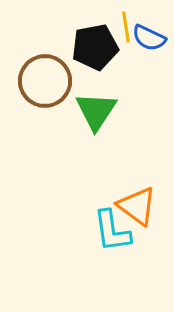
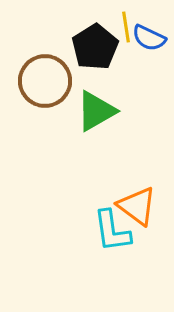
black pentagon: rotated 21 degrees counterclockwise
green triangle: rotated 27 degrees clockwise
